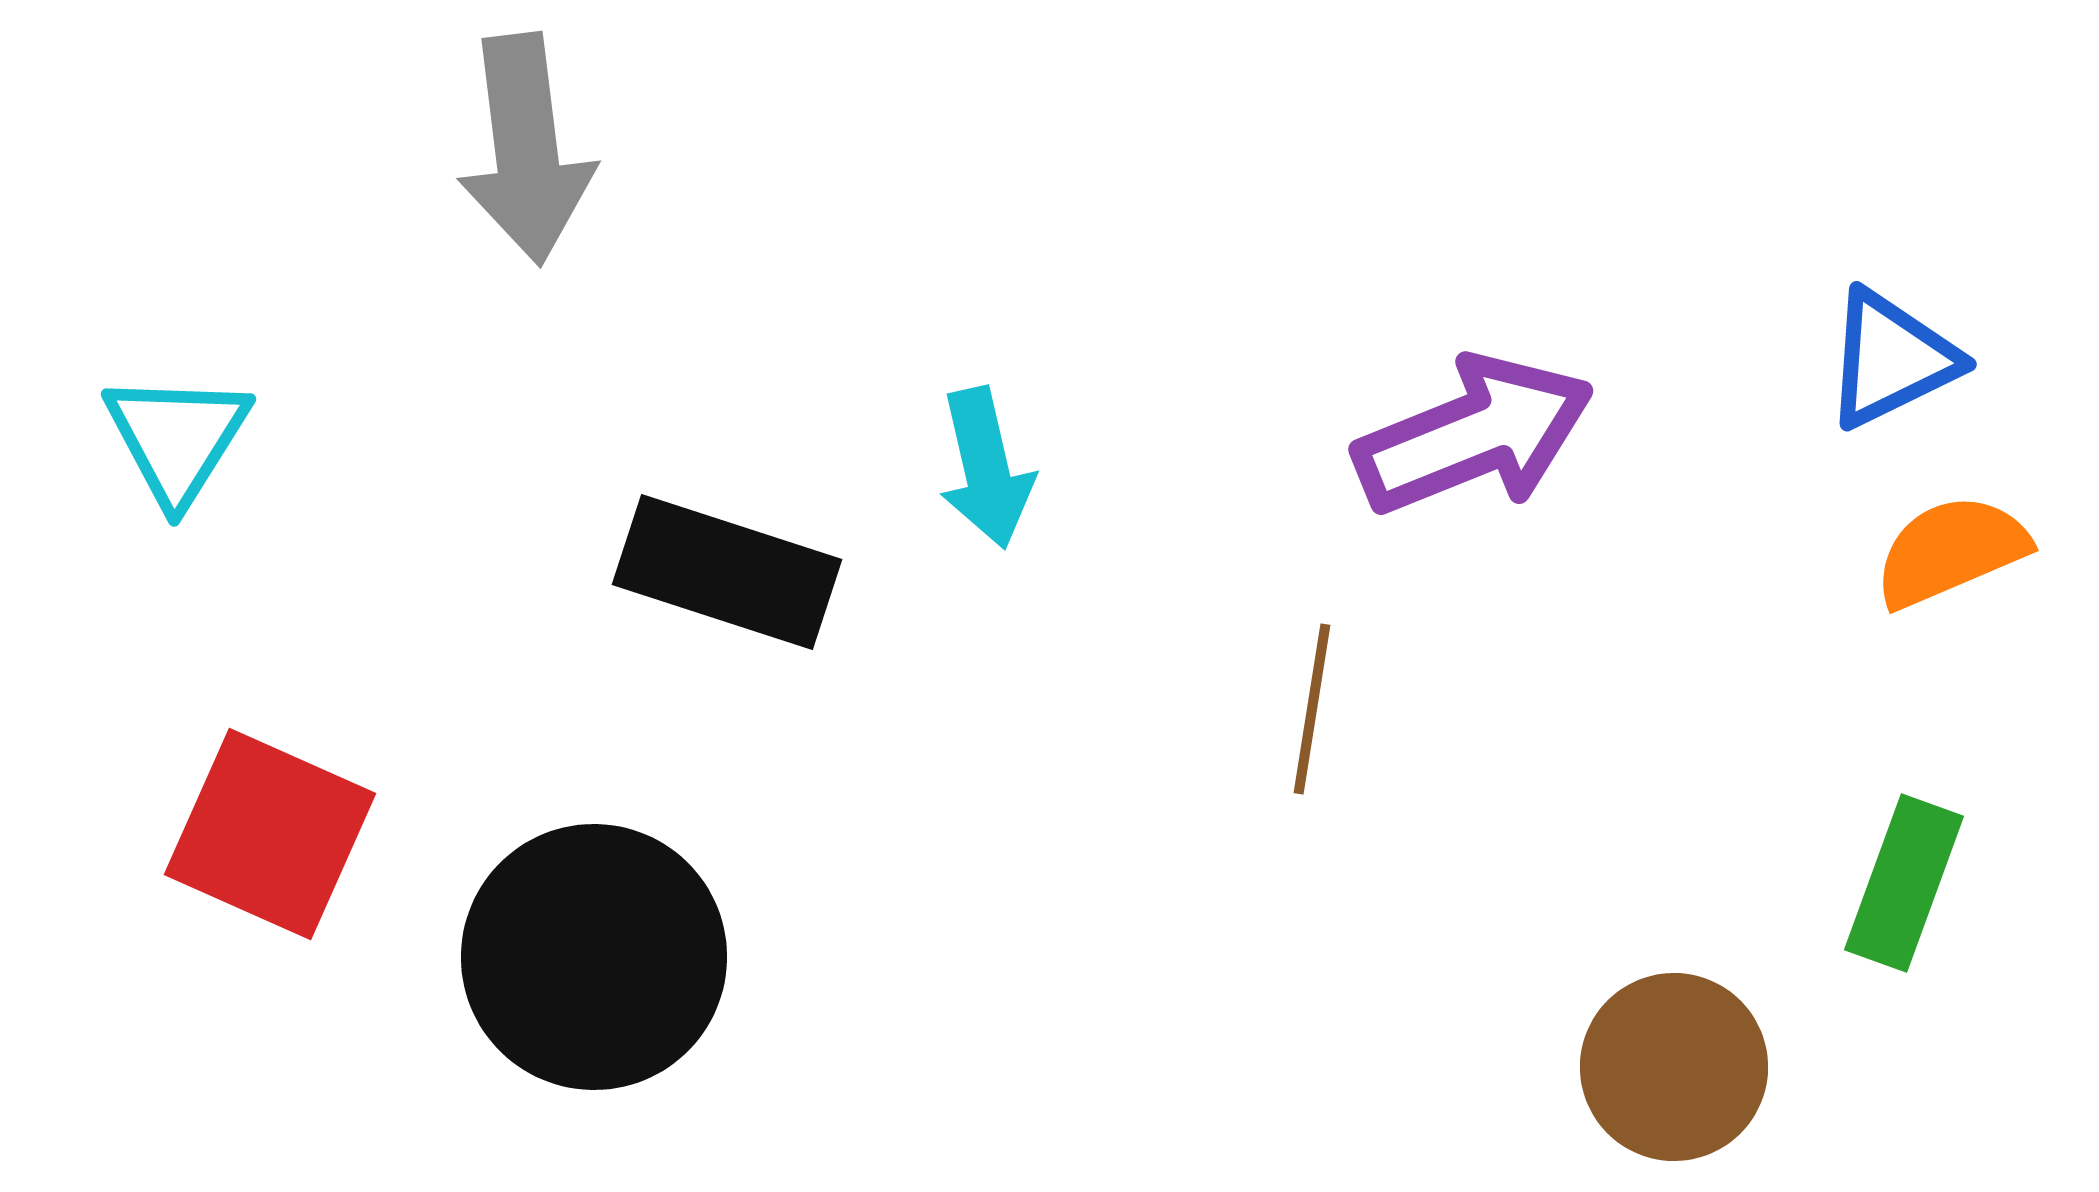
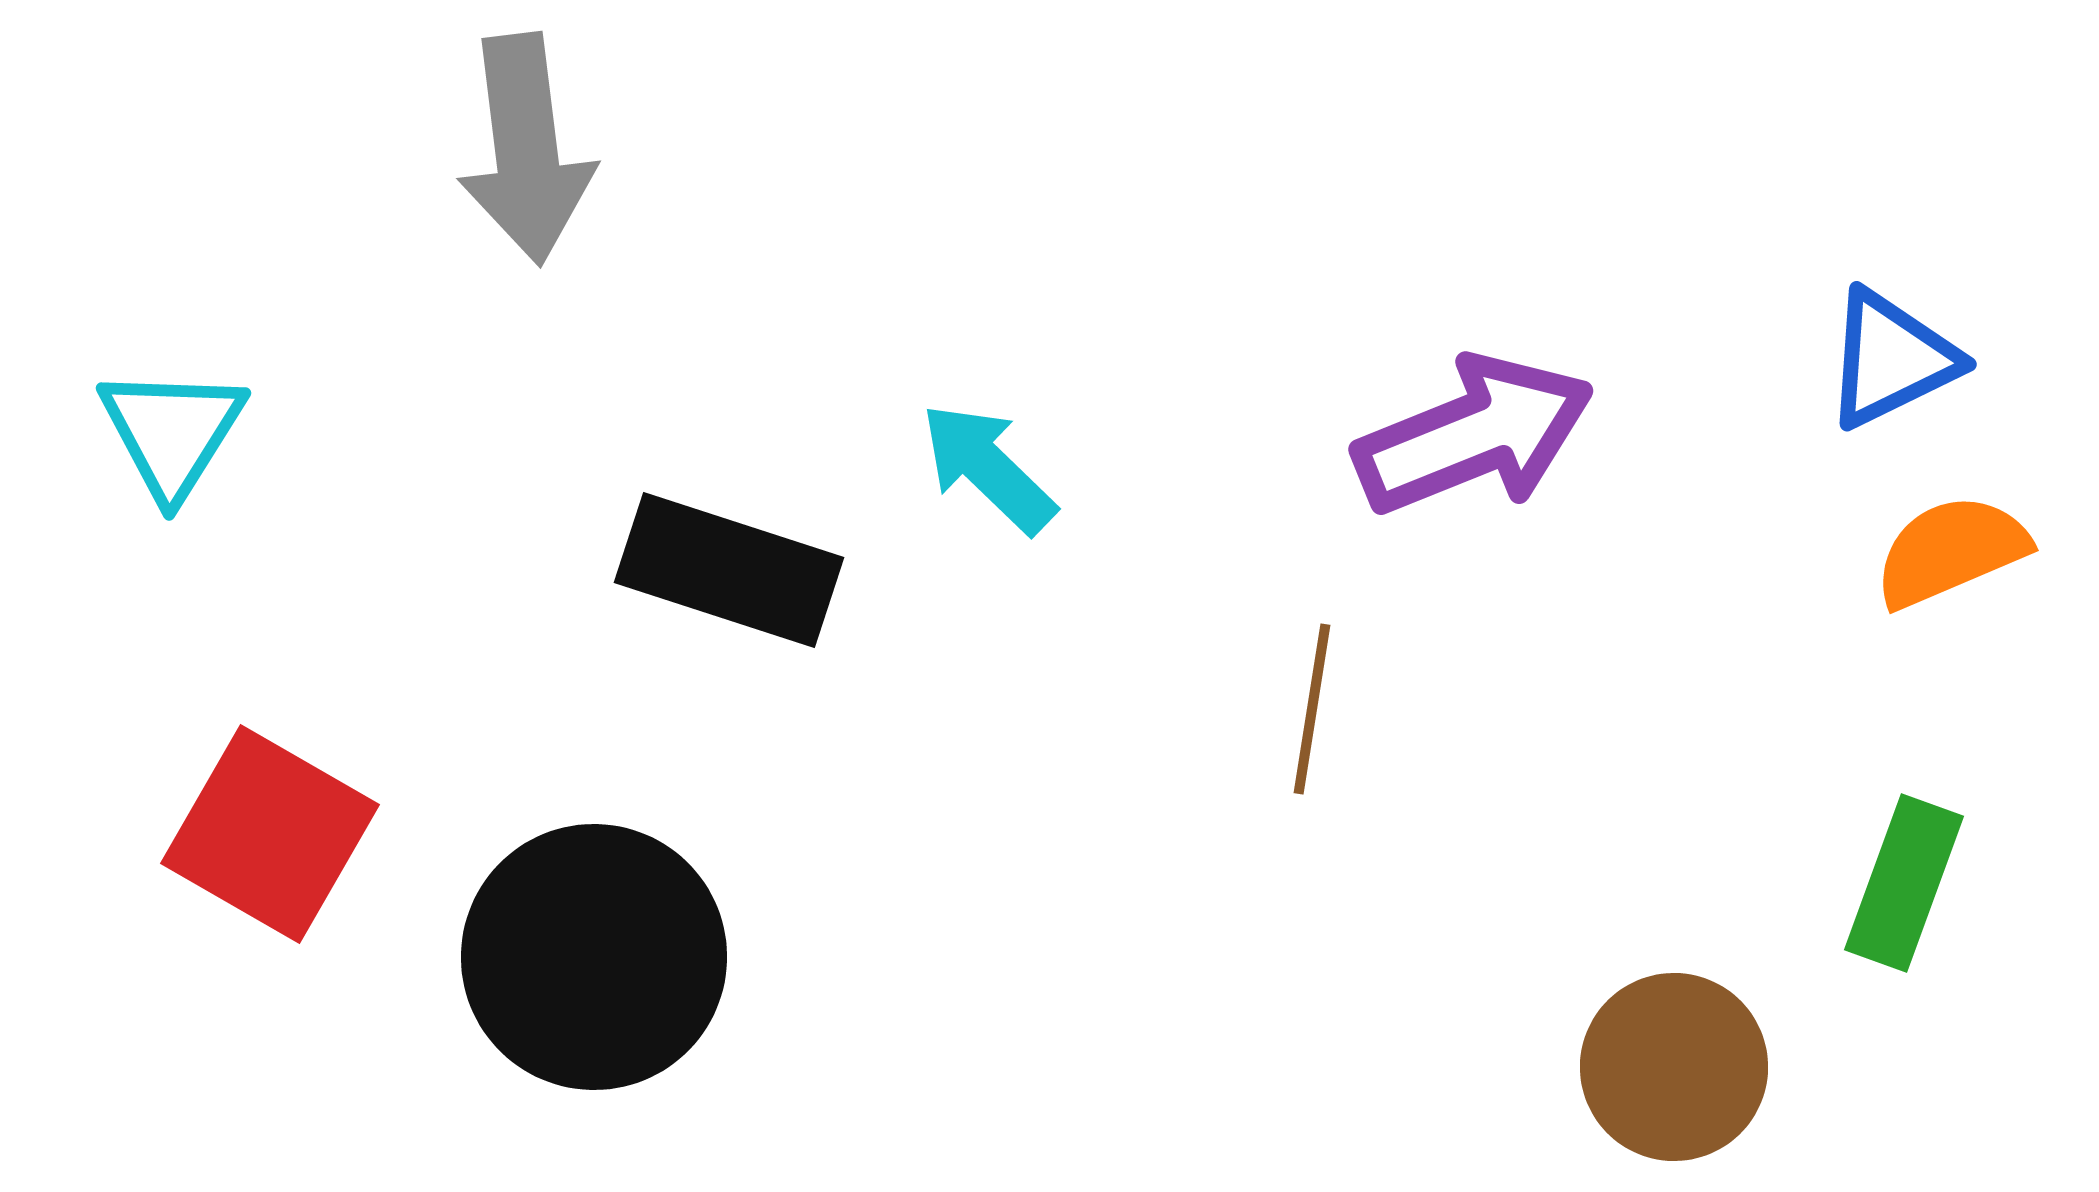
cyan triangle: moved 5 px left, 6 px up
cyan arrow: moved 2 px right; rotated 147 degrees clockwise
black rectangle: moved 2 px right, 2 px up
red square: rotated 6 degrees clockwise
